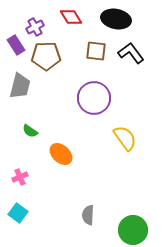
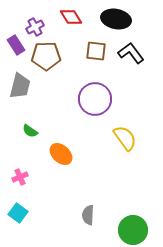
purple circle: moved 1 px right, 1 px down
